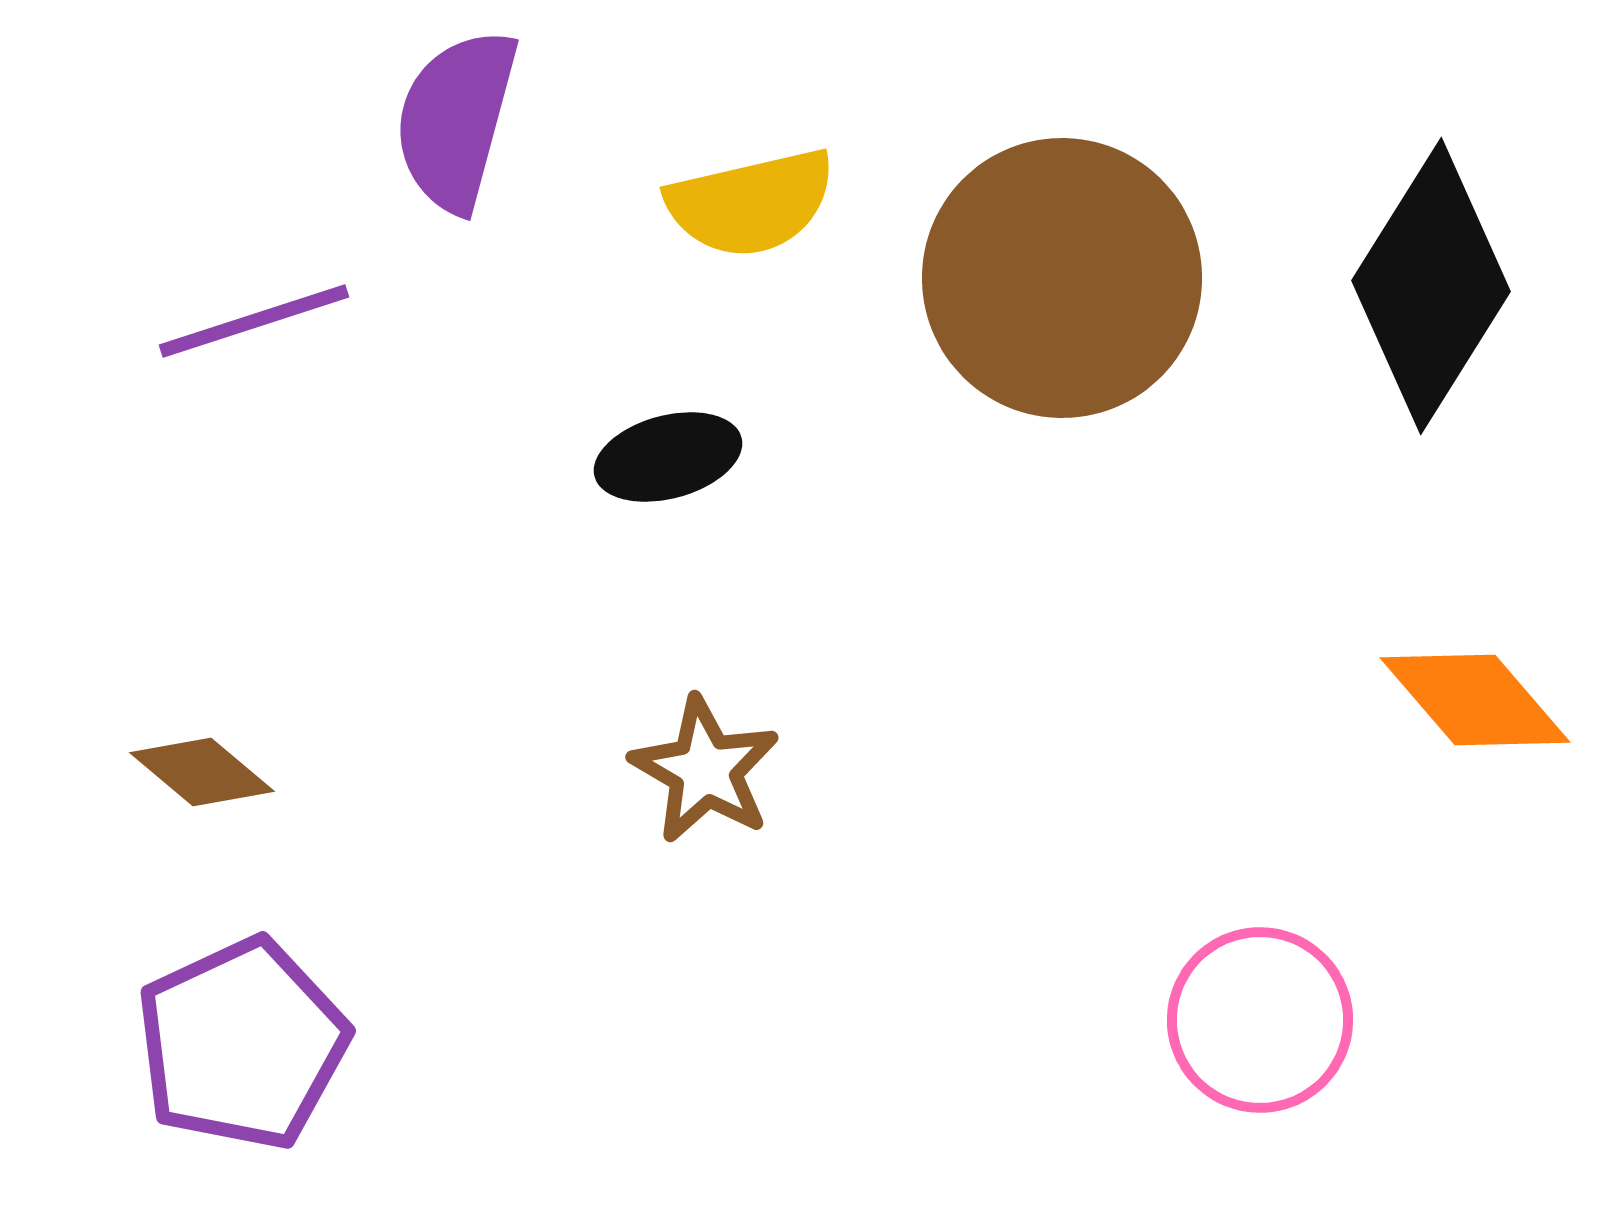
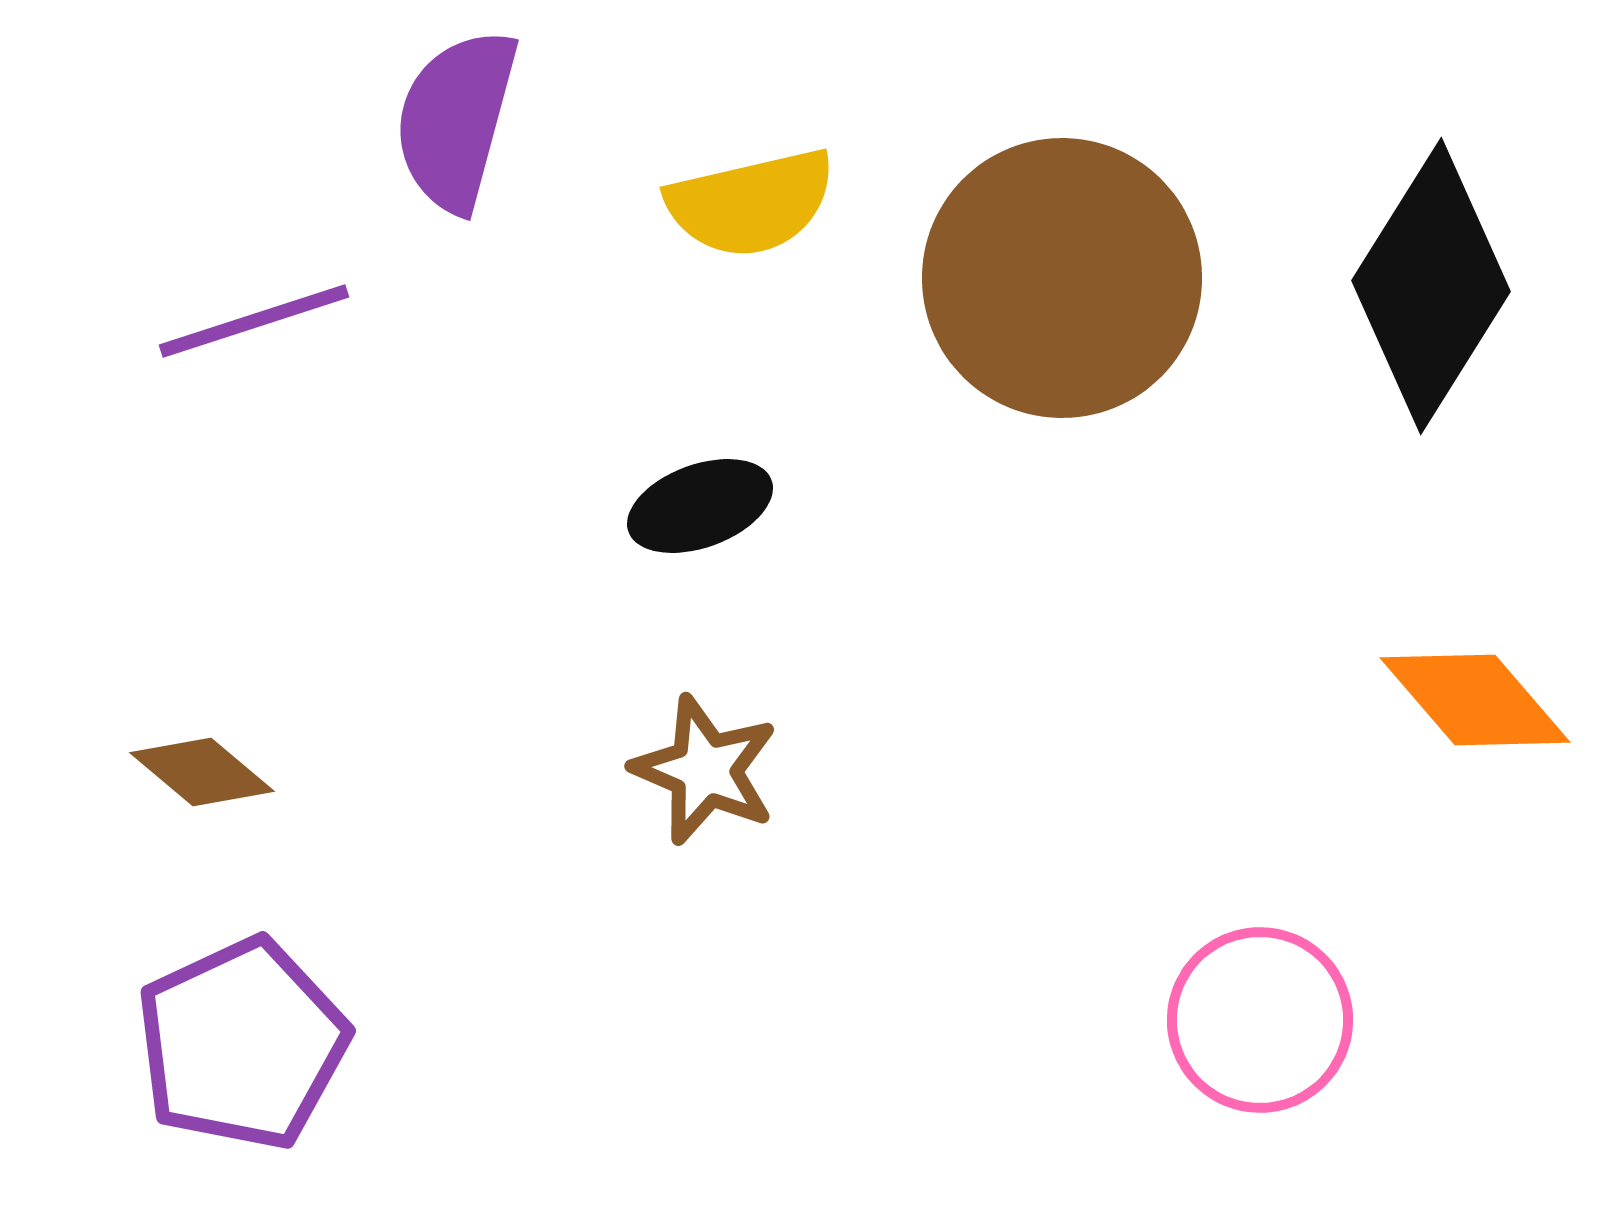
black ellipse: moved 32 px right, 49 px down; rotated 5 degrees counterclockwise
brown star: rotated 7 degrees counterclockwise
